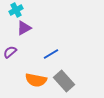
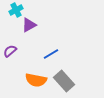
purple triangle: moved 5 px right, 3 px up
purple semicircle: moved 1 px up
